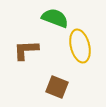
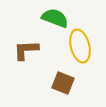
brown square: moved 6 px right, 4 px up
